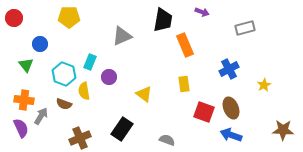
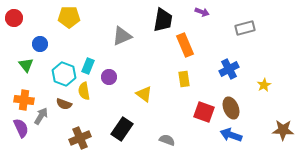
cyan rectangle: moved 2 px left, 4 px down
yellow rectangle: moved 5 px up
